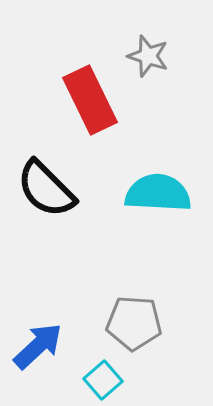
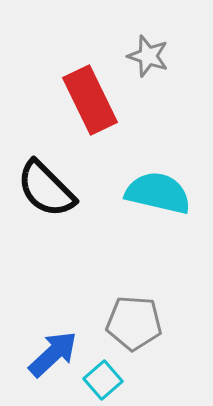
cyan semicircle: rotated 10 degrees clockwise
blue arrow: moved 15 px right, 8 px down
